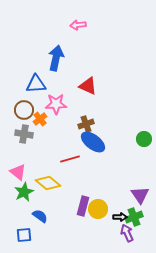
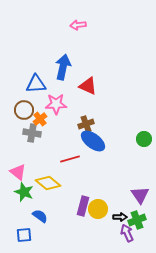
blue arrow: moved 7 px right, 9 px down
gray cross: moved 8 px right, 1 px up
blue ellipse: moved 1 px up
green star: rotated 24 degrees counterclockwise
green cross: moved 3 px right, 3 px down
